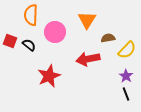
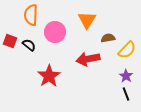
red star: rotated 10 degrees counterclockwise
